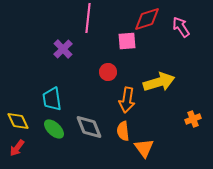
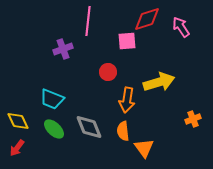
pink line: moved 3 px down
purple cross: rotated 24 degrees clockwise
cyan trapezoid: rotated 60 degrees counterclockwise
